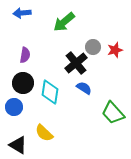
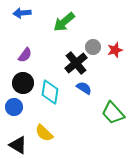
purple semicircle: rotated 28 degrees clockwise
